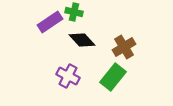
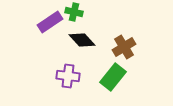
purple cross: rotated 20 degrees counterclockwise
